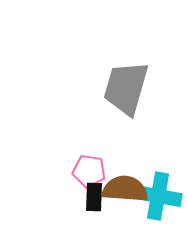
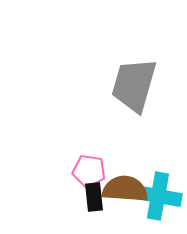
gray trapezoid: moved 8 px right, 3 px up
black rectangle: rotated 8 degrees counterclockwise
